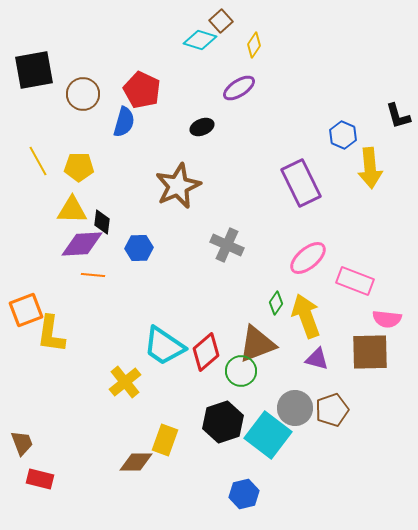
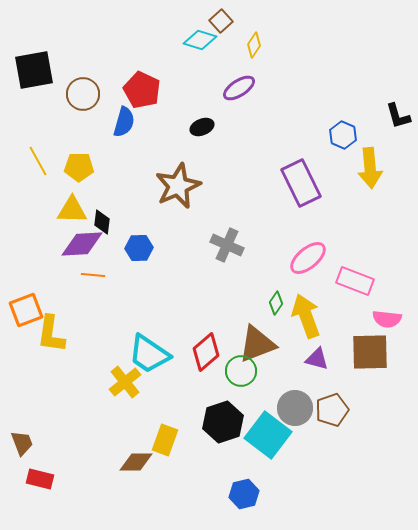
cyan trapezoid at (164, 346): moved 15 px left, 8 px down
